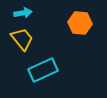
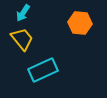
cyan arrow: rotated 132 degrees clockwise
